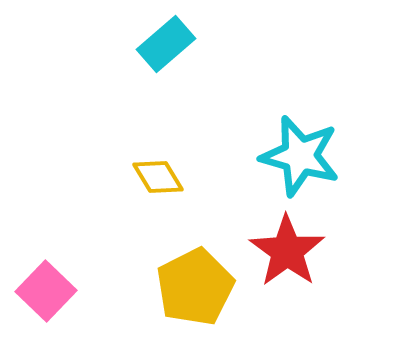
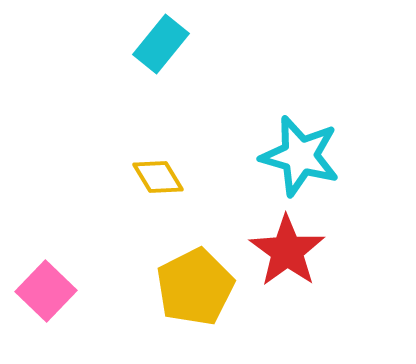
cyan rectangle: moved 5 px left; rotated 10 degrees counterclockwise
